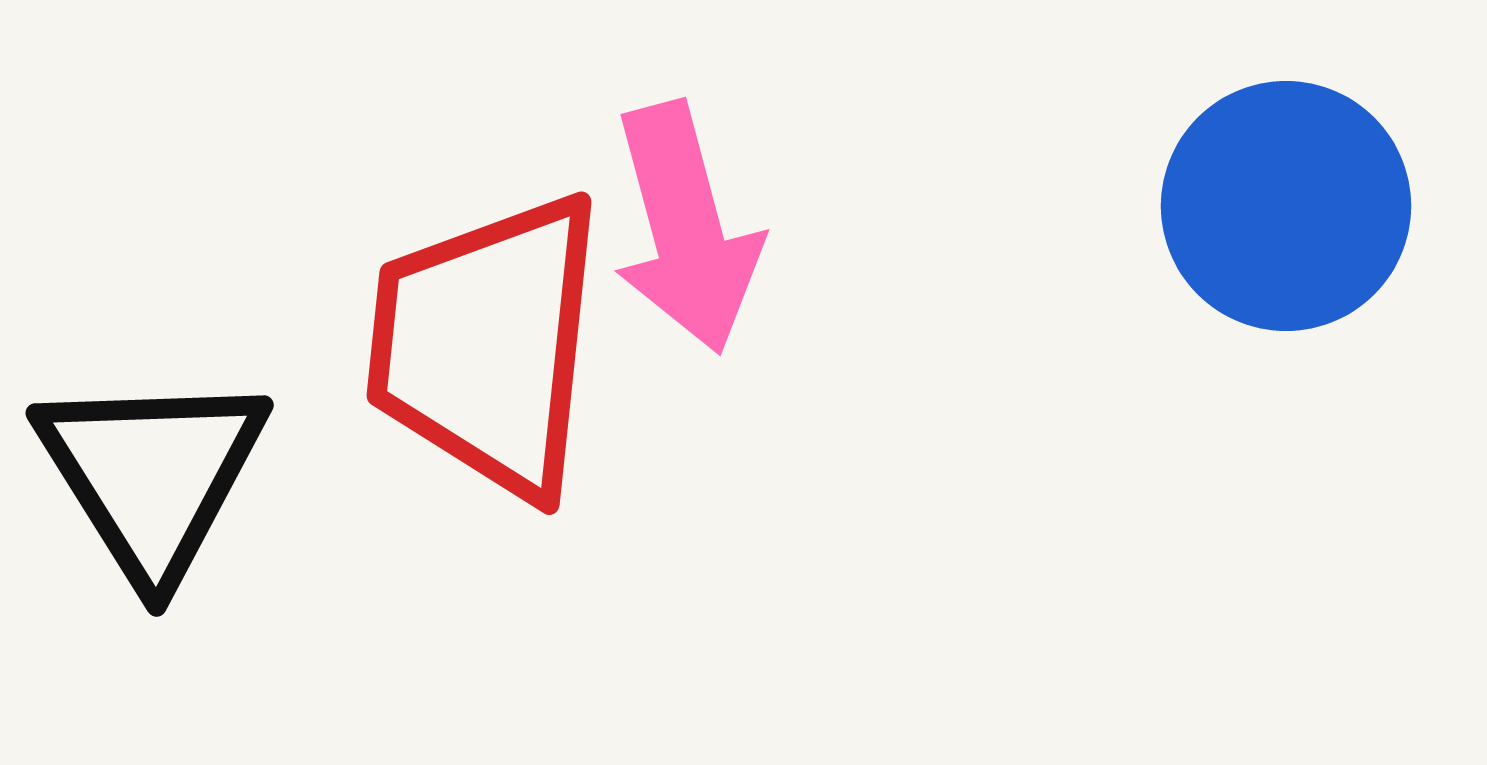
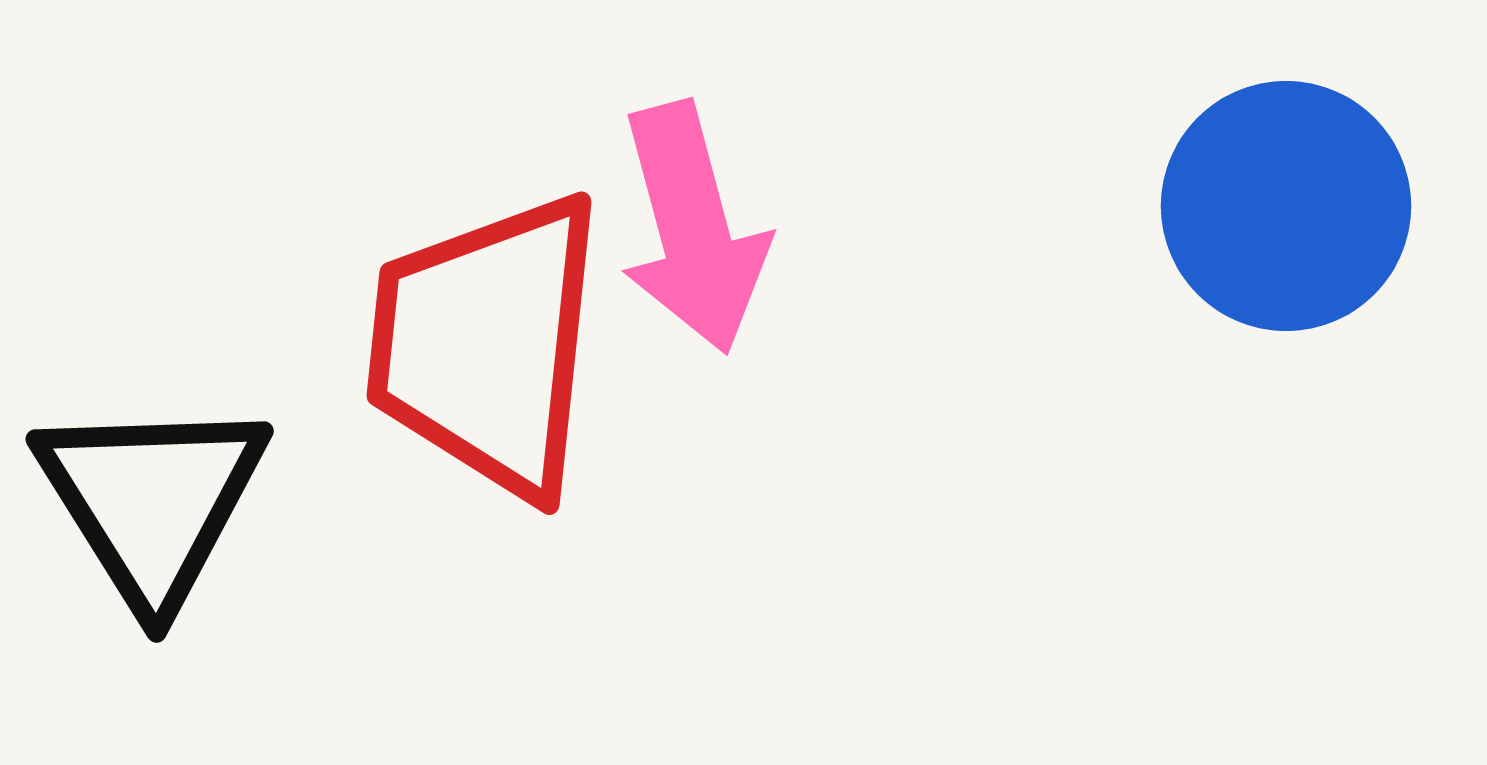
pink arrow: moved 7 px right
black triangle: moved 26 px down
